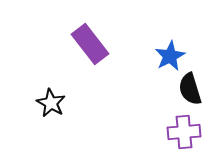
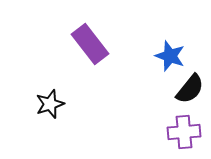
blue star: rotated 24 degrees counterclockwise
black semicircle: rotated 124 degrees counterclockwise
black star: moved 1 px left, 1 px down; rotated 24 degrees clockwise
